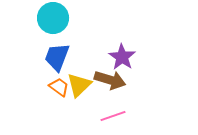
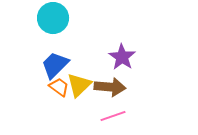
blue trapezoid: moved 2 px left, 8 px down; rotated 24 degrees clockwise
brown arrow: moved 7 px down; rotated 12 degrees counterclockwise
